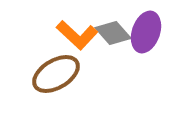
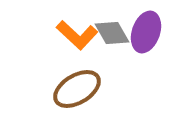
gray diamond: moved 1 px left; rotated 12 degrees clockwise
brown ellipse: moved 21 px right, 15 px down
